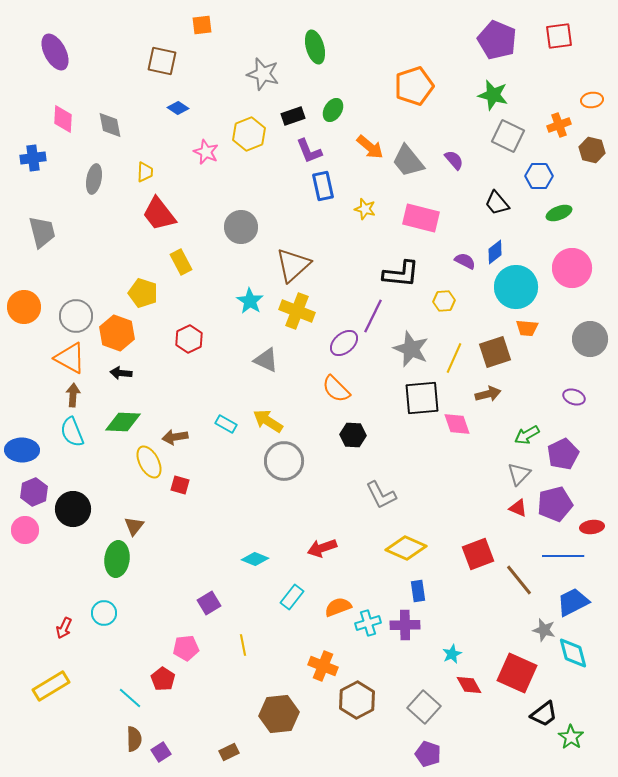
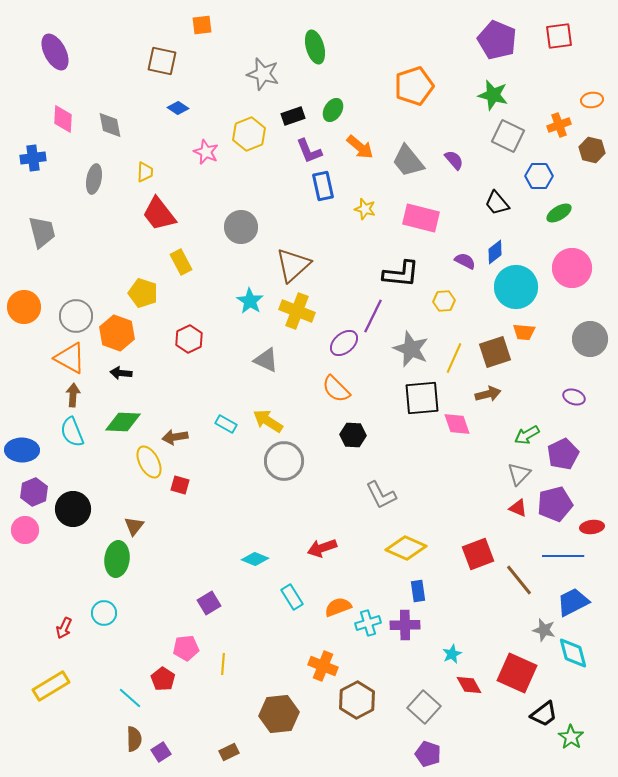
orange arrow at (370, 147): moved 10 px left
green ellipse at (559, 213): rotated 10 degrees counterclockwise
orange trapezoid at (527, 328): moved 3 px left, 4 px down
cyan rectangle at (292, 597): rotated 70 degrees counterclockwise
yellow line at (243, 645): moved 20 px left, 19 px down; rotated 15 degrees clockwise
